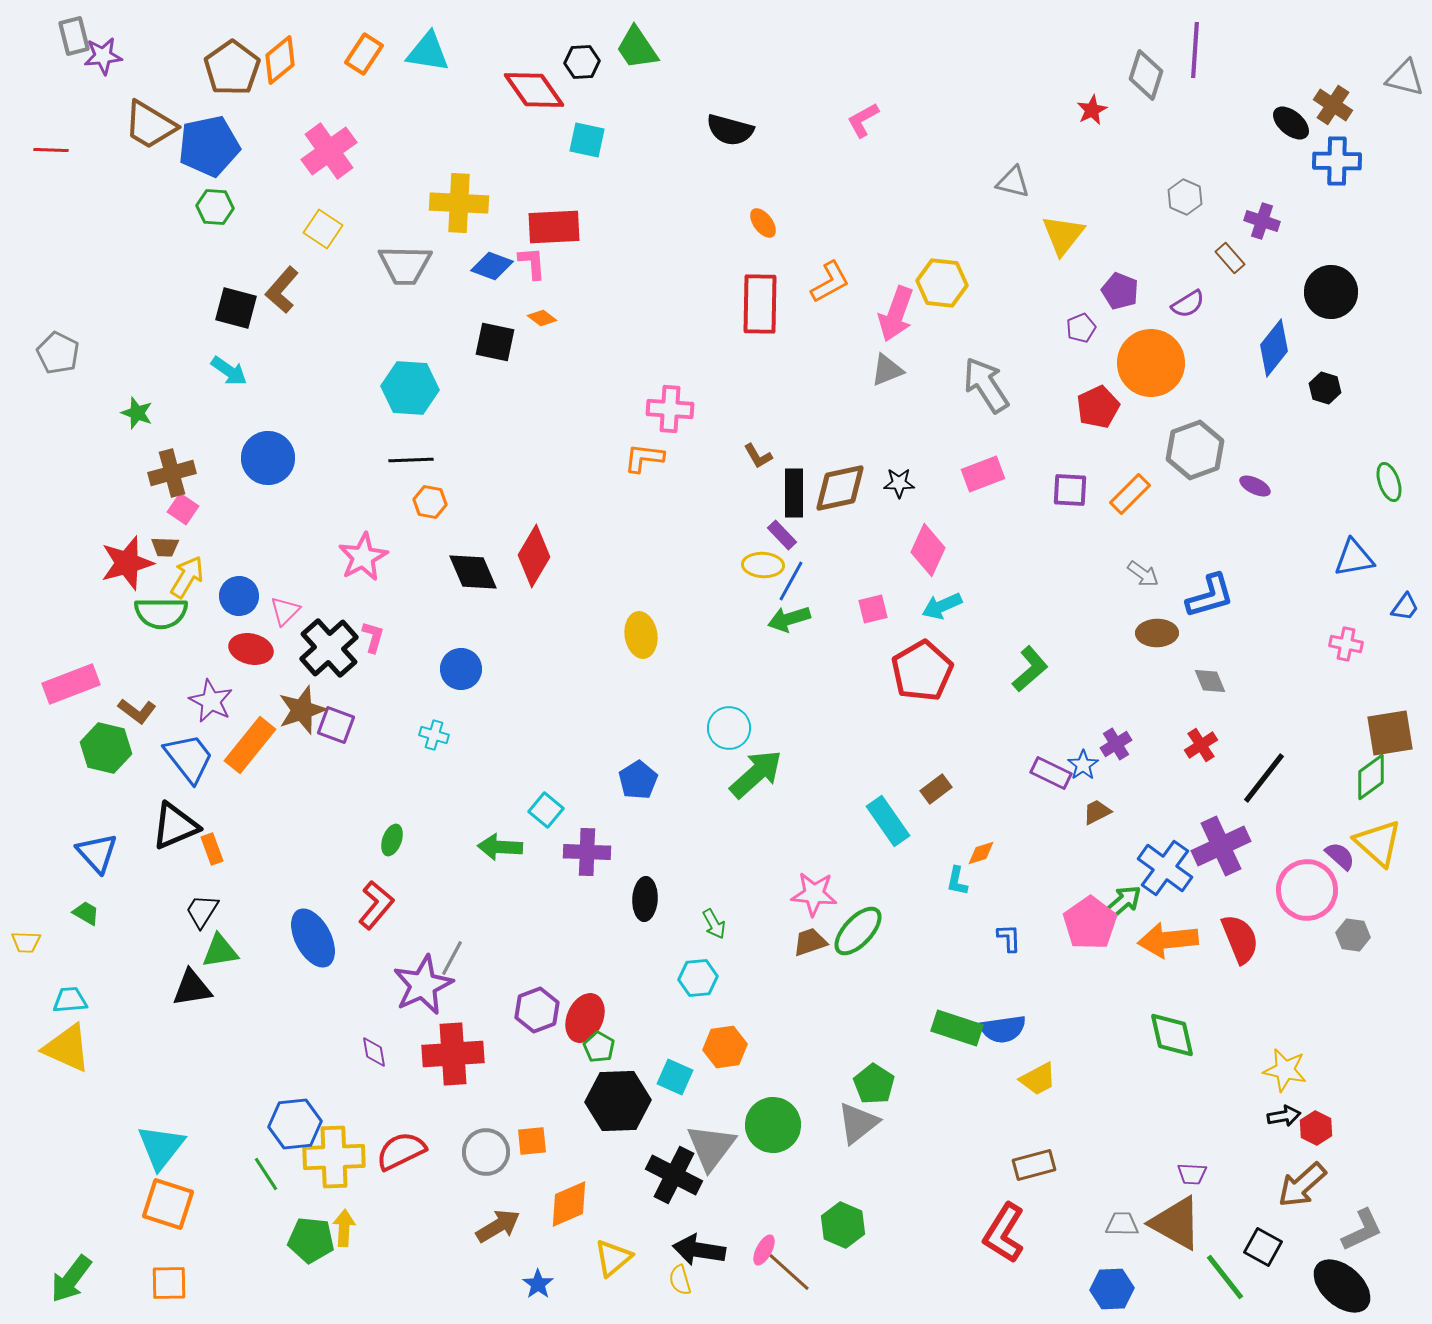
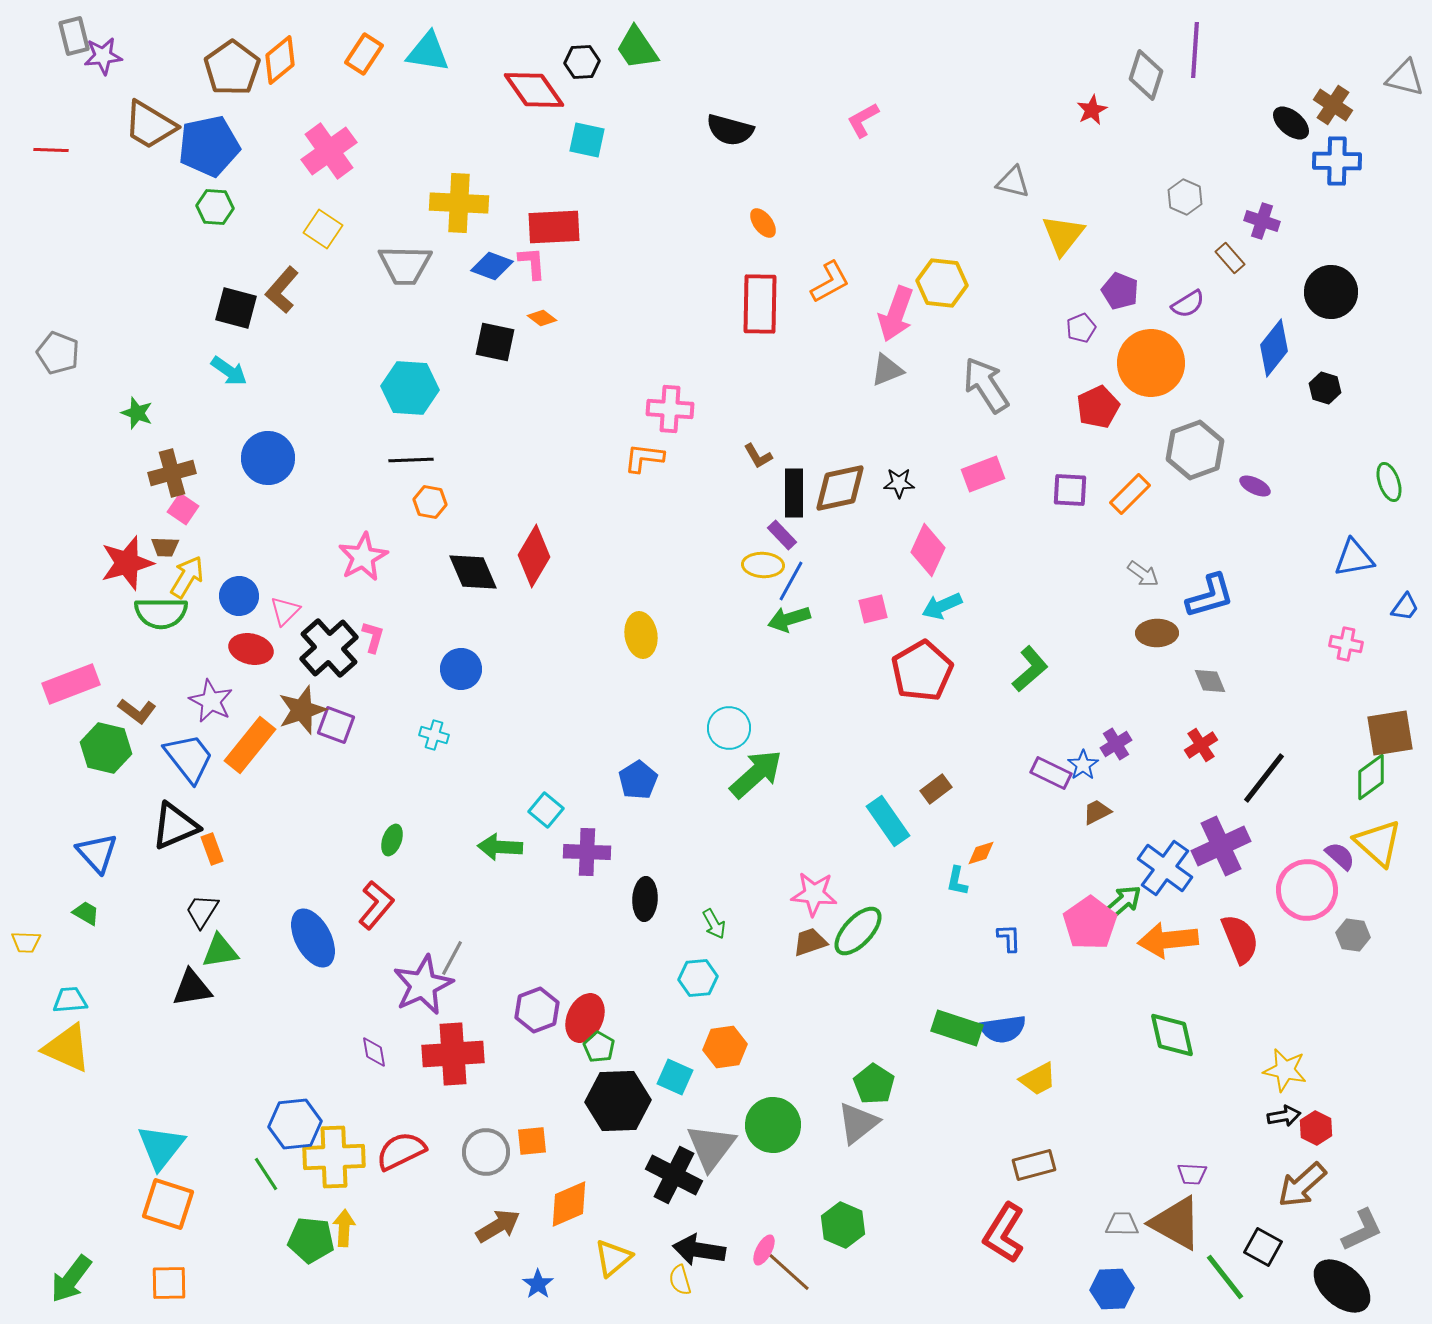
gray pentagon at (58, 353): rotated 6 degrees counterclockwise
